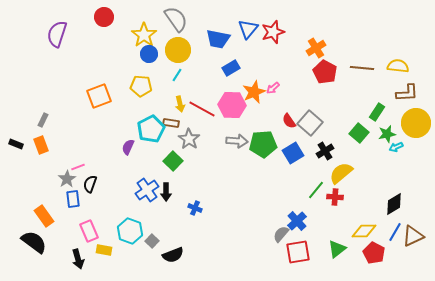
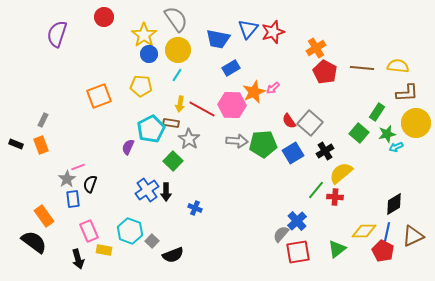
yellow arrow at (180, 104): rotated 21 degrees clockwise
blue line at (395, 232): moved 8 px left; rotated 18 degrees counterclockwise
red pentagon at (374, 253): moved 9 px right, 2 px up
